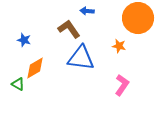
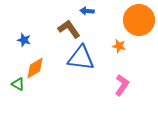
orange circle: moved 1 px right, 2 px down
